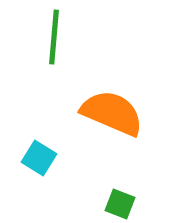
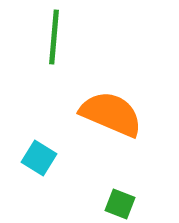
orange semicircle: moved 1 px left, 1 px down
